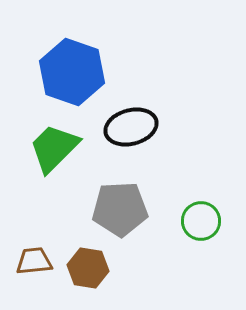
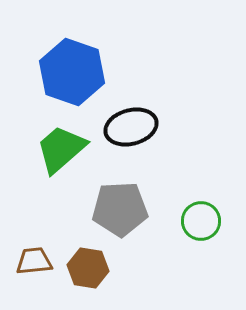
green trapezoid: moved 7 px right, 1 px down; rotated 4 degrees clockwise
